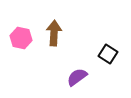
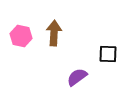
pink hexagon: moved 2 px up
black square: rotated 30 degrees counterclockwise
